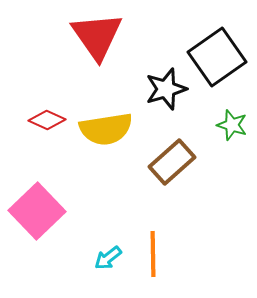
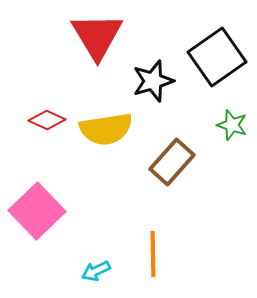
red triangle: rotated 4 degrees clockwise
black star: moved 13 px left, 8 px up
brown rectangle: rotated 6 degrees counterclockwise
cyan arrow: moved 12 px left, 13 px down; rotated 12 degrees clockwise
